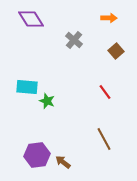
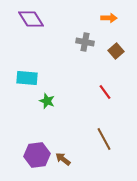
gray cross: moved 11 px right, 2 px down; rotated 30 degrees counterclockwise
cyan rectangle: moved 9 px up
brown arrow: moved 3 px up
